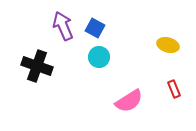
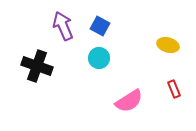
blue square: moved 5 px right, 2 px up
cyan circle: moved 1 px down
